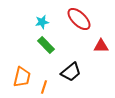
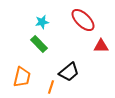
red ellipse: moved 4 px right, 1 px down
green rectangle: moved 7 px left, 1 px up
black trapezoid: moved 2 px left
orange line: moved 7 px right
